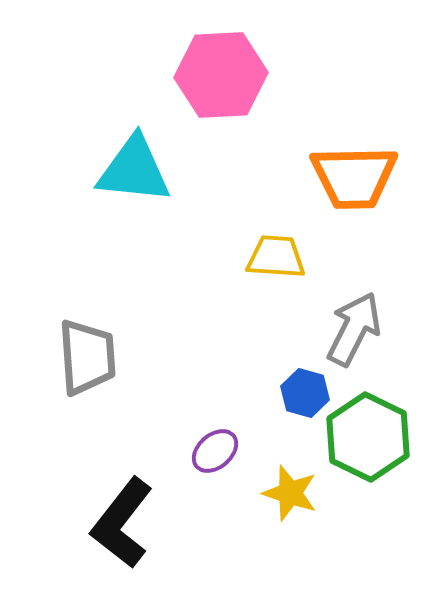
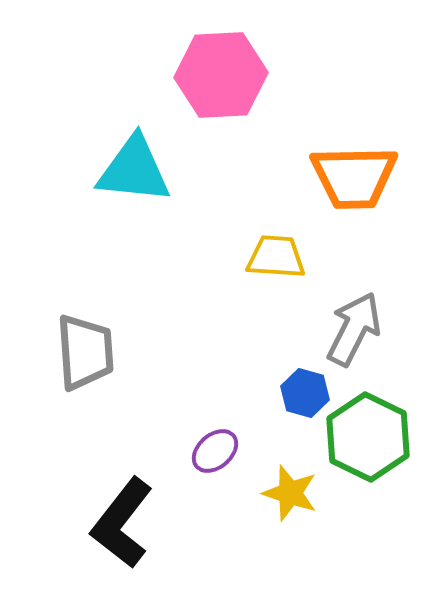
gray trapezoid: moved 2 px left, 5 px up
